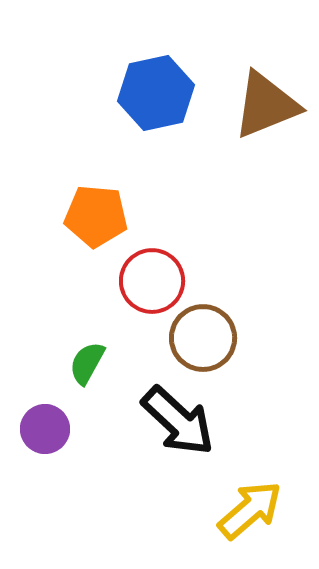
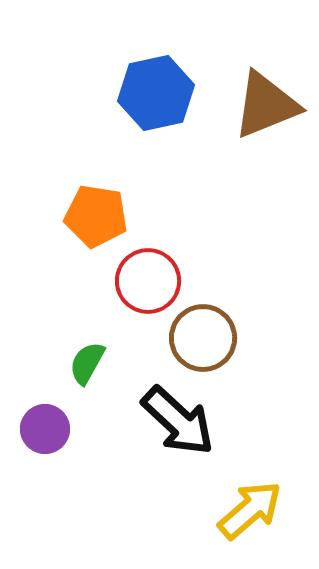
orange pentagon: rotated 4 degrees clockwise
red circle: moved 4 px left
